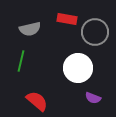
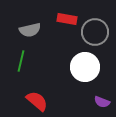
gray semicircle: moved 1 px down
white circle: moved 7 px right, 1 px up
purple semicircle: moved 9 px right, 4 px down
